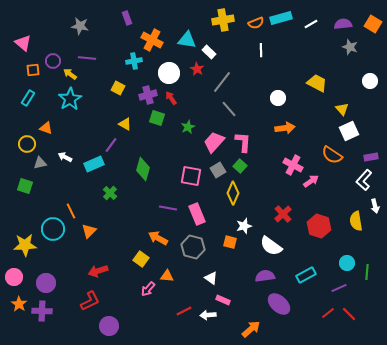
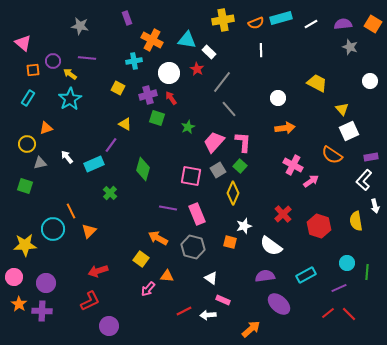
orange triangle at (46, 128): rotated 40 degrees counterclockwise
white arrow at (65, 157): moved 2 px right; rotated 24 degrees clockwise
